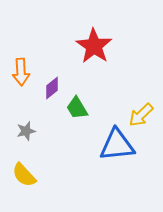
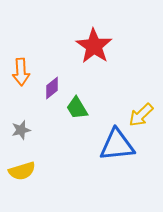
gray star: moved 5 px left, 1 px up
yellow semicircle: moved 2 px left, 4 px up; rotated 64 degrees counterclockwise
